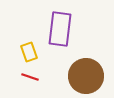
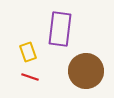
yellow rectangle: moved 1 px left
brown circle: moved 5 px up
